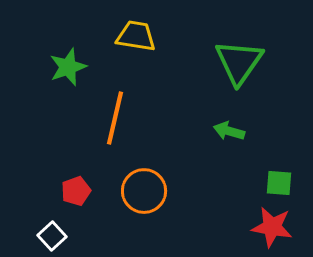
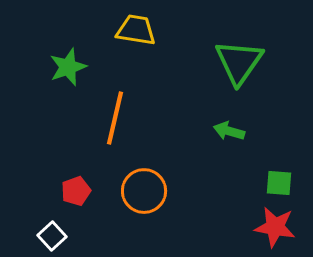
yellow trapezoid: moved 6 px up
red star: moved 3 px right
